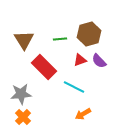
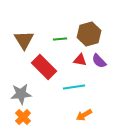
red triangle: rotated 32 degrees clockwise
cyan line: rotated 35 degrees counterclockwise
orange arrow: moved 1 px right, 1 px down
